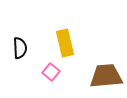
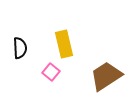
yellow rectangle: moved 1 px left, 1 px down
brown trapezoid: rotated 28 degrees counterclockwise
